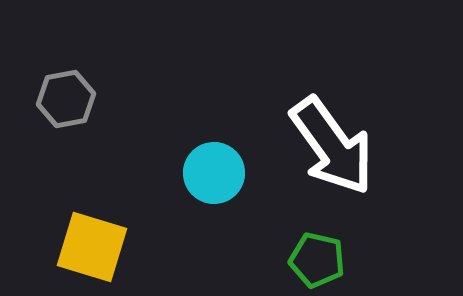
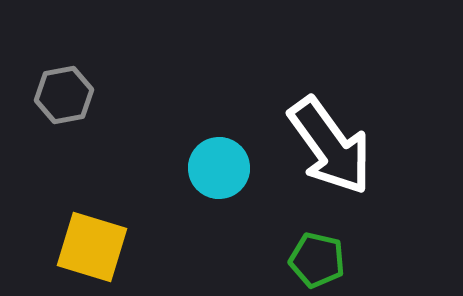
gray hexagon: moved 2 px left, 4 px up
white arrow: moved 2 px left
cyan circle: moved 5 px right, 5 px up
